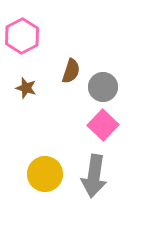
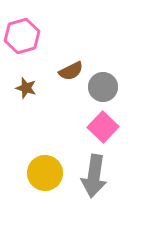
pink hexagon: rotated 12 degrees clockwise
brown semicircle: rotated 45 degrees clockwise
pink square: moved 2 px down
yellow circle: moved 1 px up
